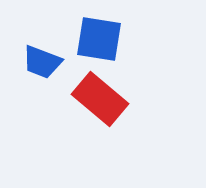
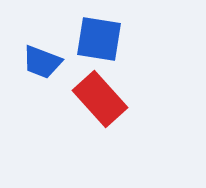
red rectangle: rotated 8 degrees clockwise
